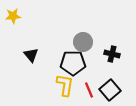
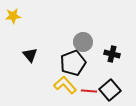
black triangle: moved 1 px left
black pentagon: rotated 20 degrees counterclockwise
yellow L-shape: rotated 50 degrees counterclockwise
red line: moved 1 px down; rotated 63 degrees counterclockwise
